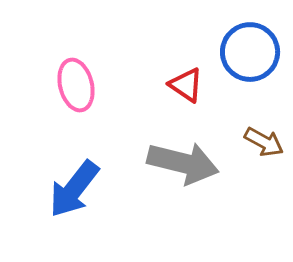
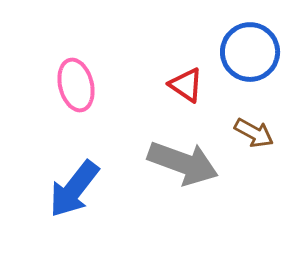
brown arrow: moved 10 px left, 9 px up
gray arrow: rotated 6 degrees clockwise
